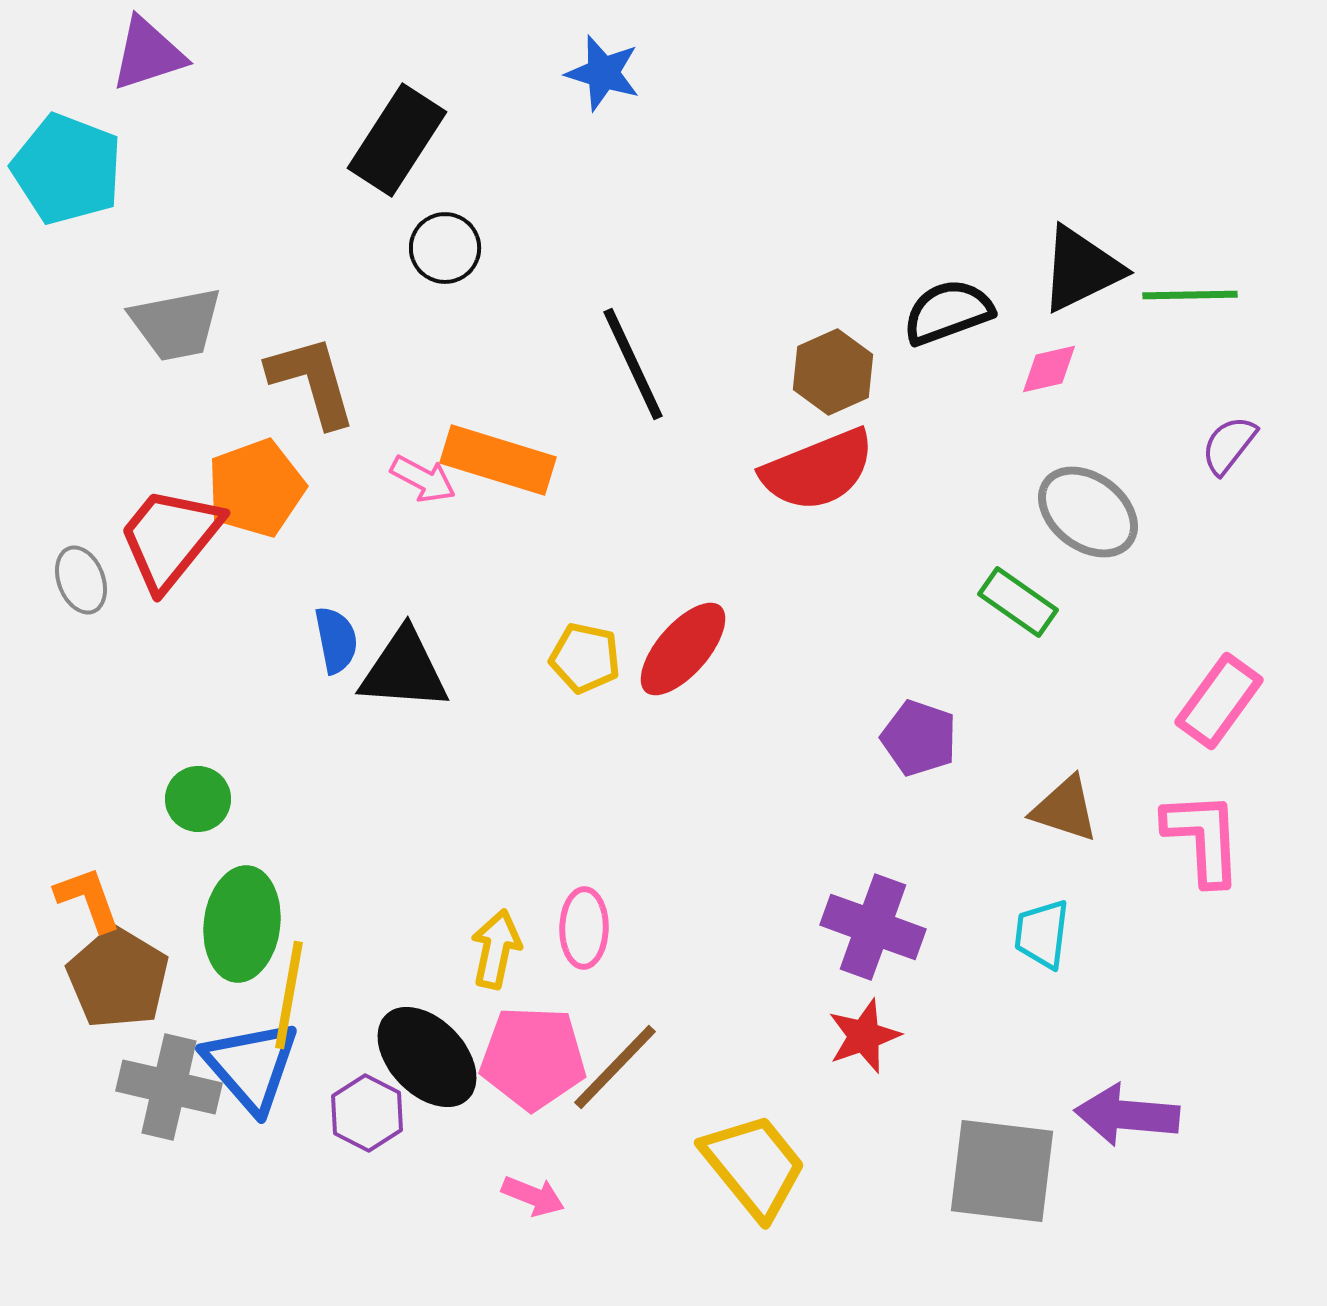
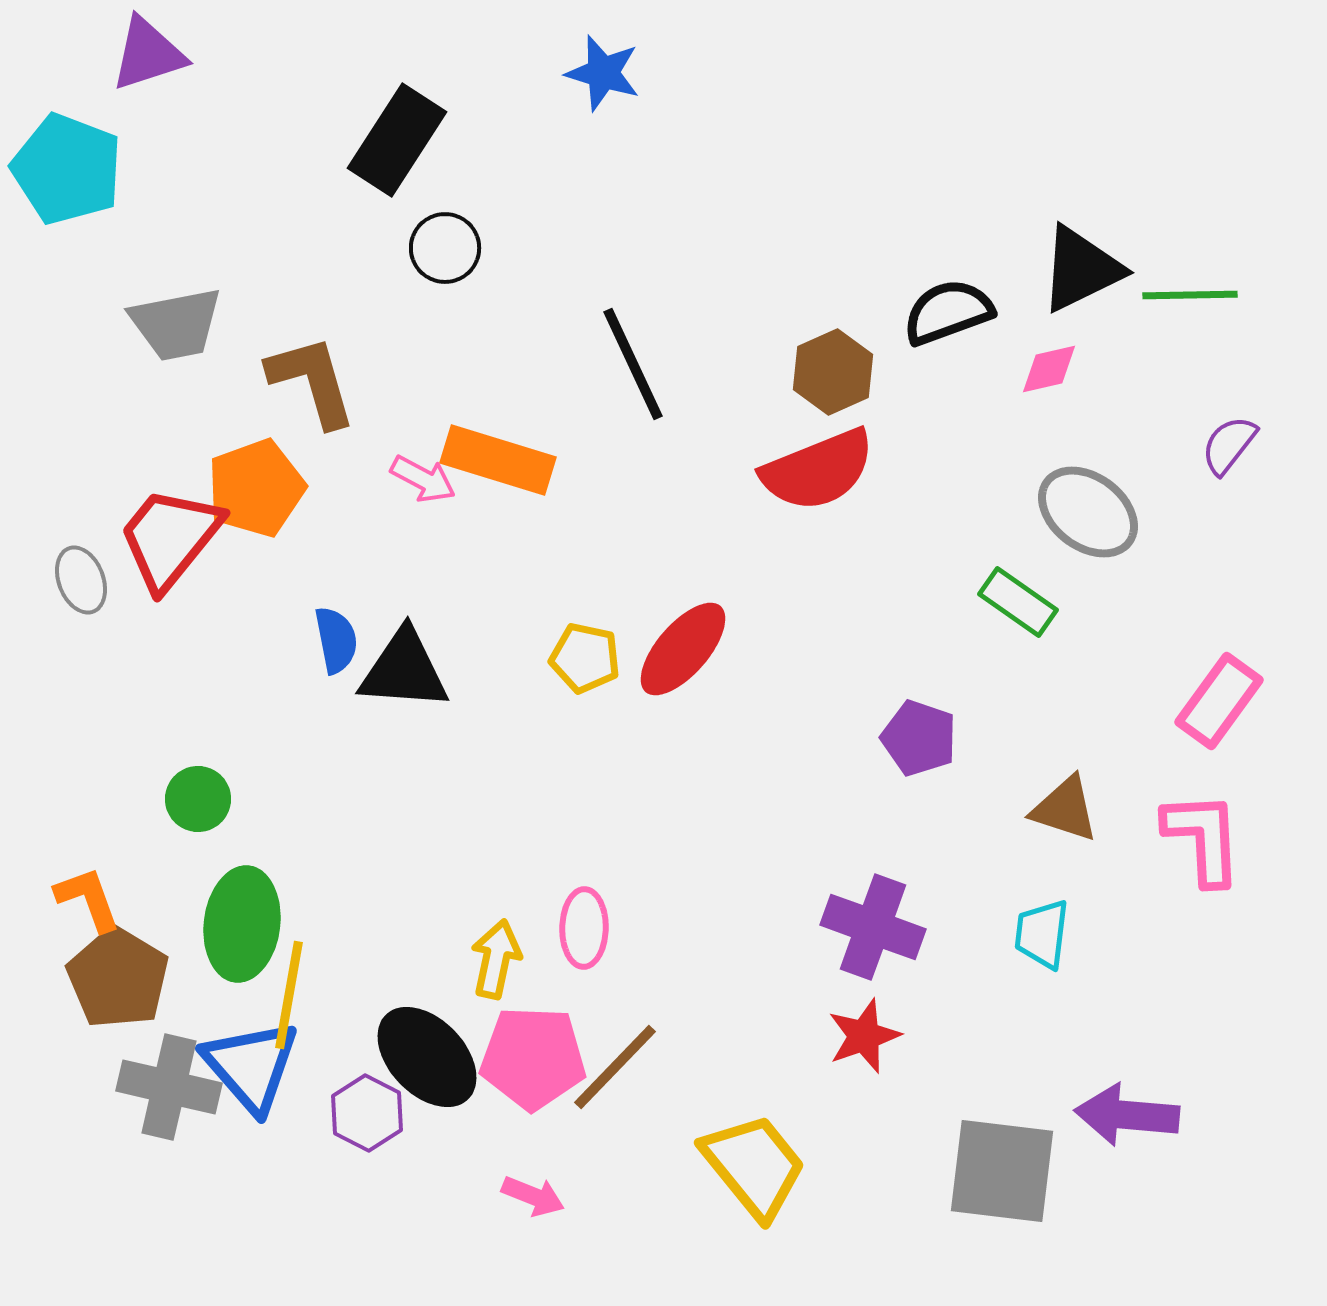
yellow arrow at (496, 949): moved 10 px down
